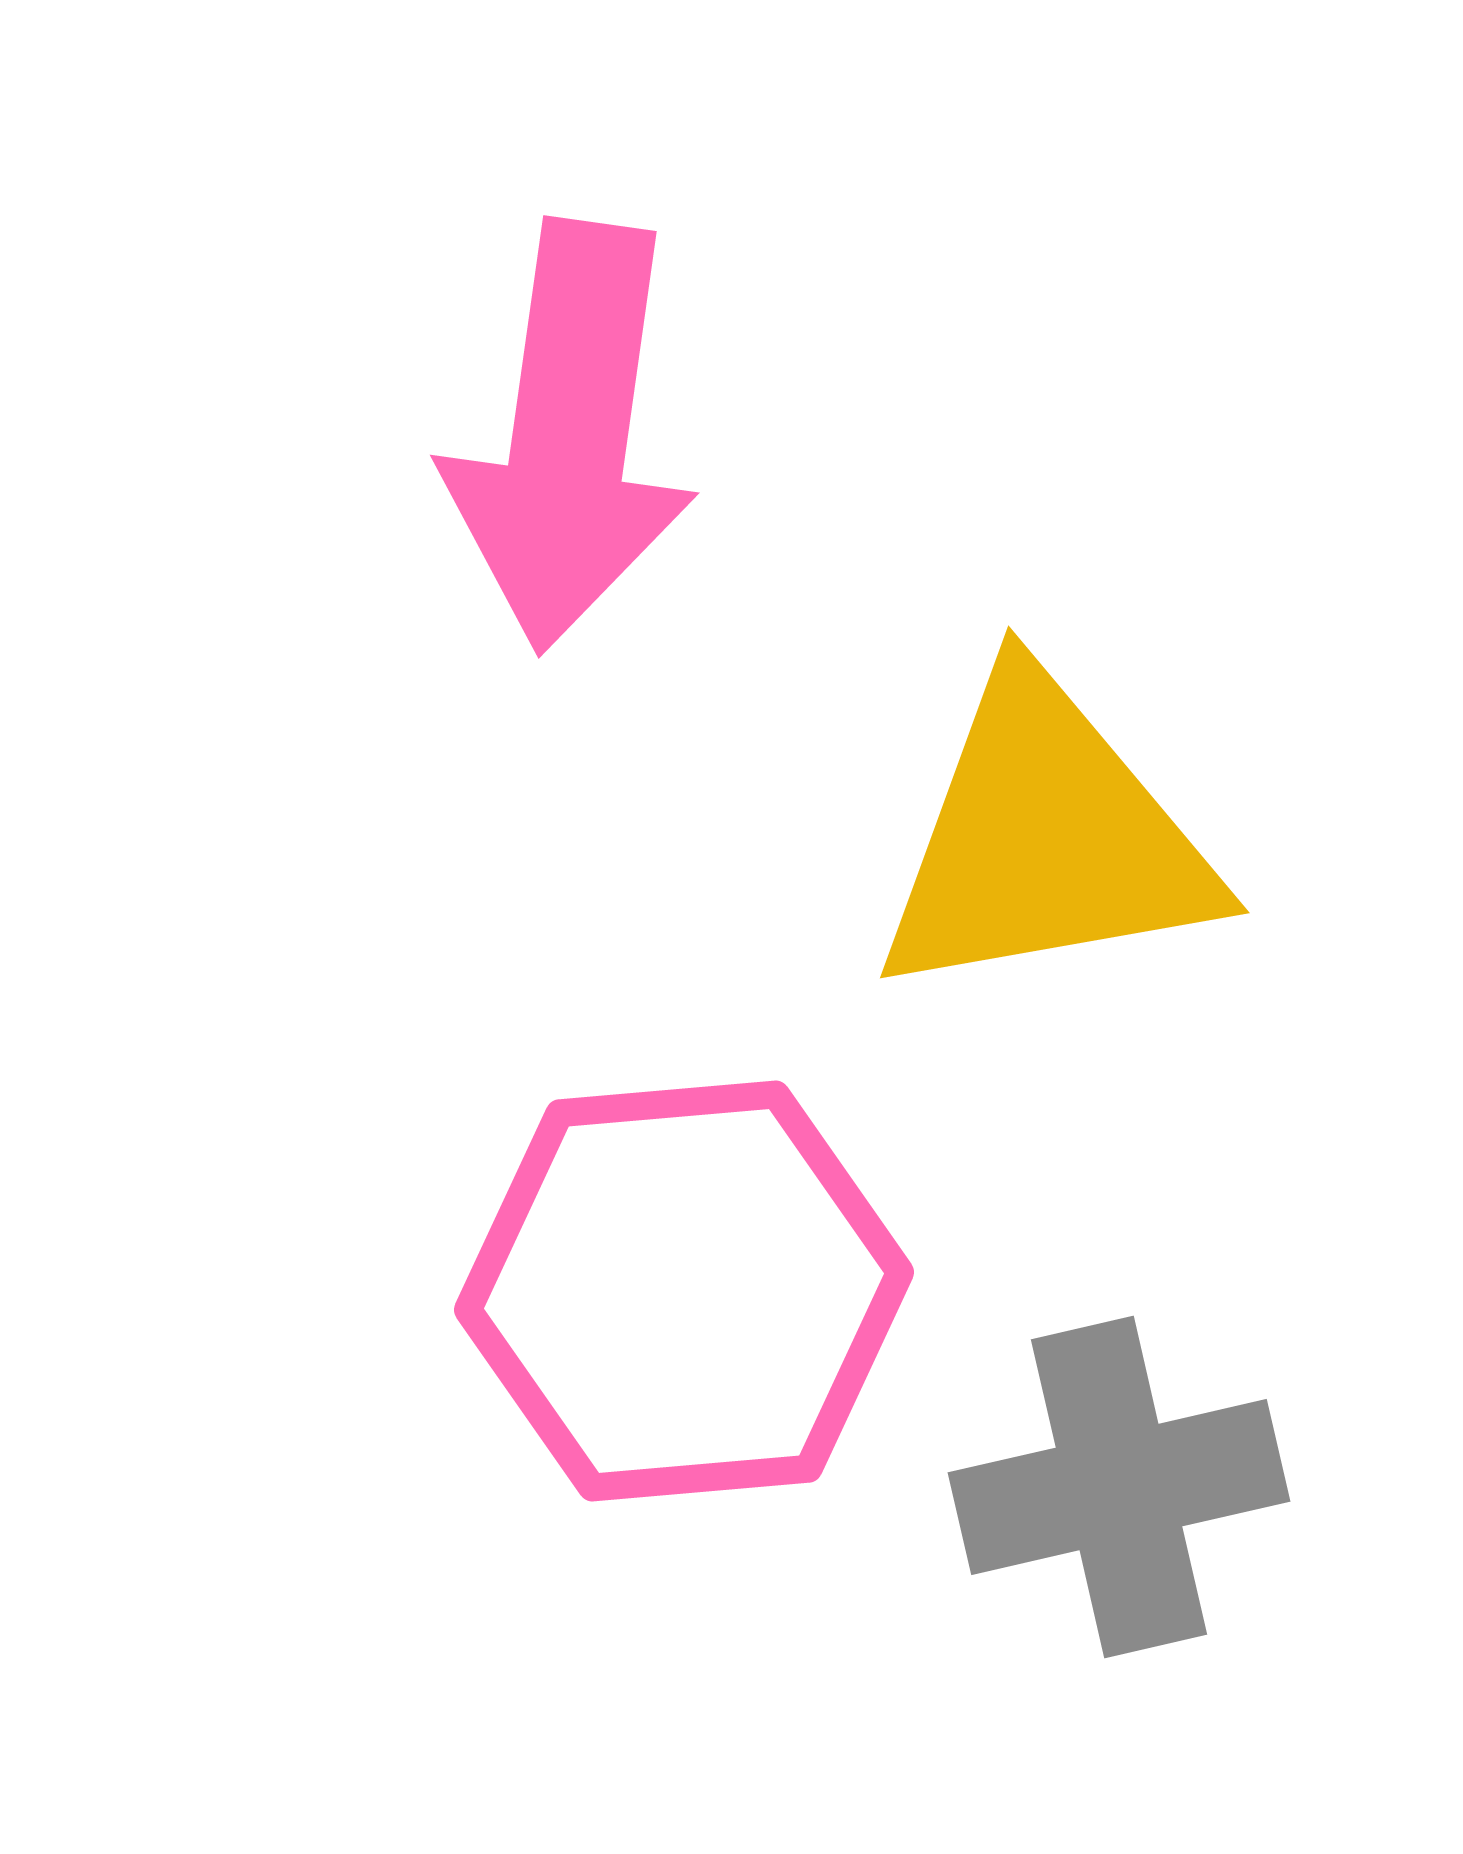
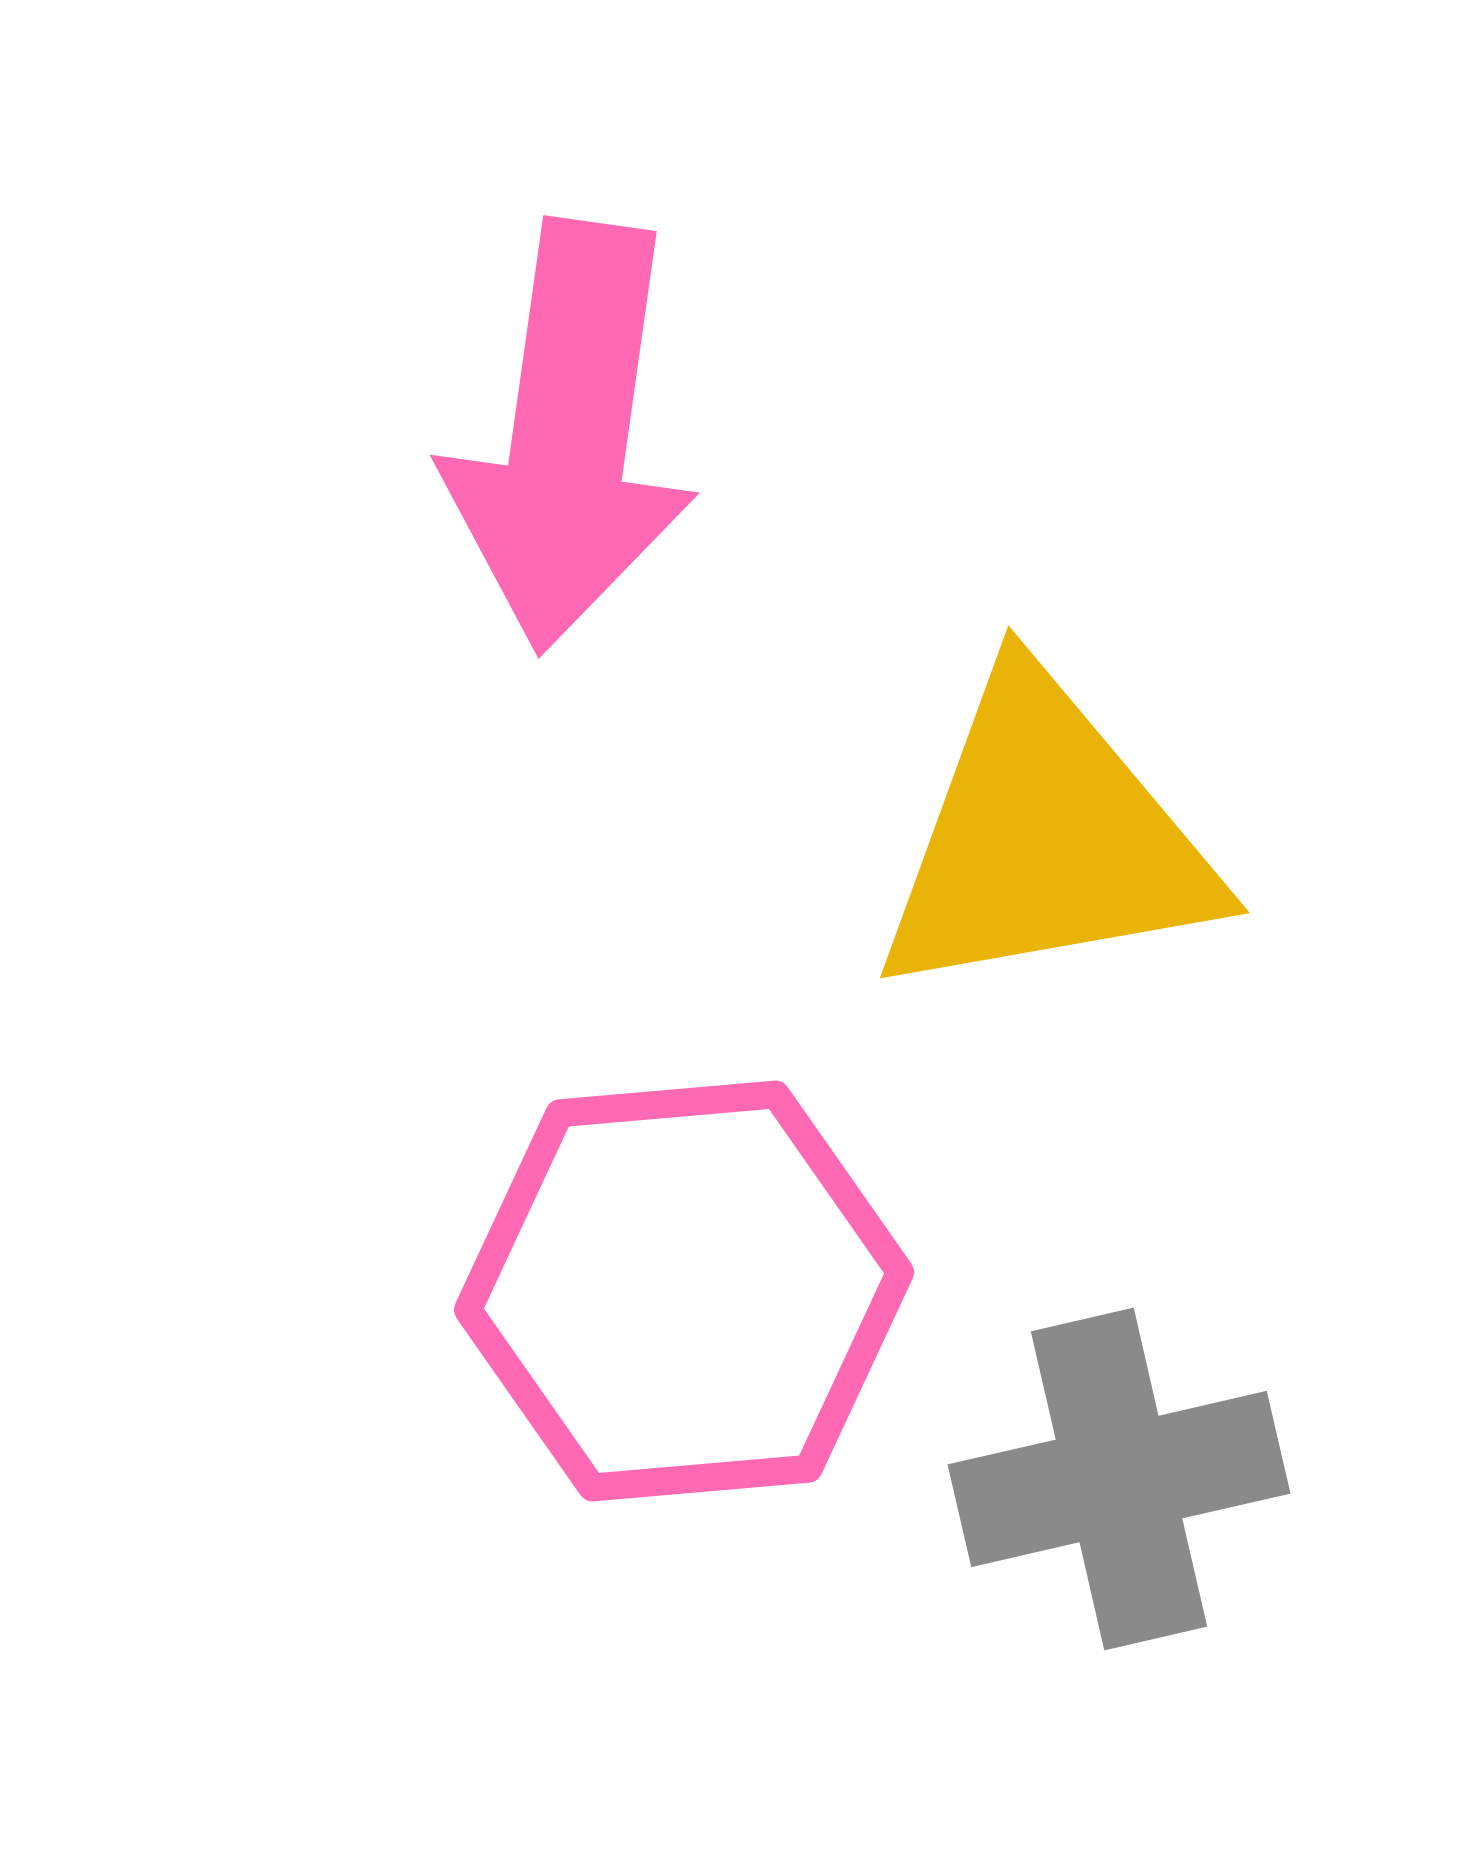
gray cross: moved 8 px up
